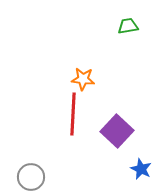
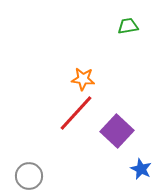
red line: moved 3 px right, 1 px up; rotated 39 degrees clockwise
gray circle: moved 2 px left, 1 px up
